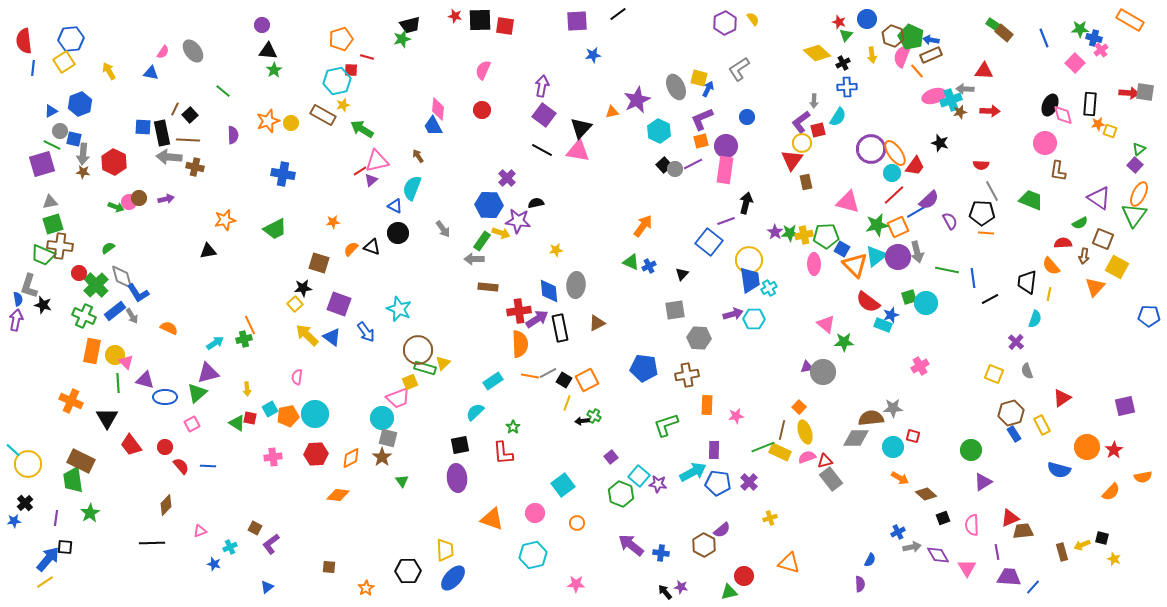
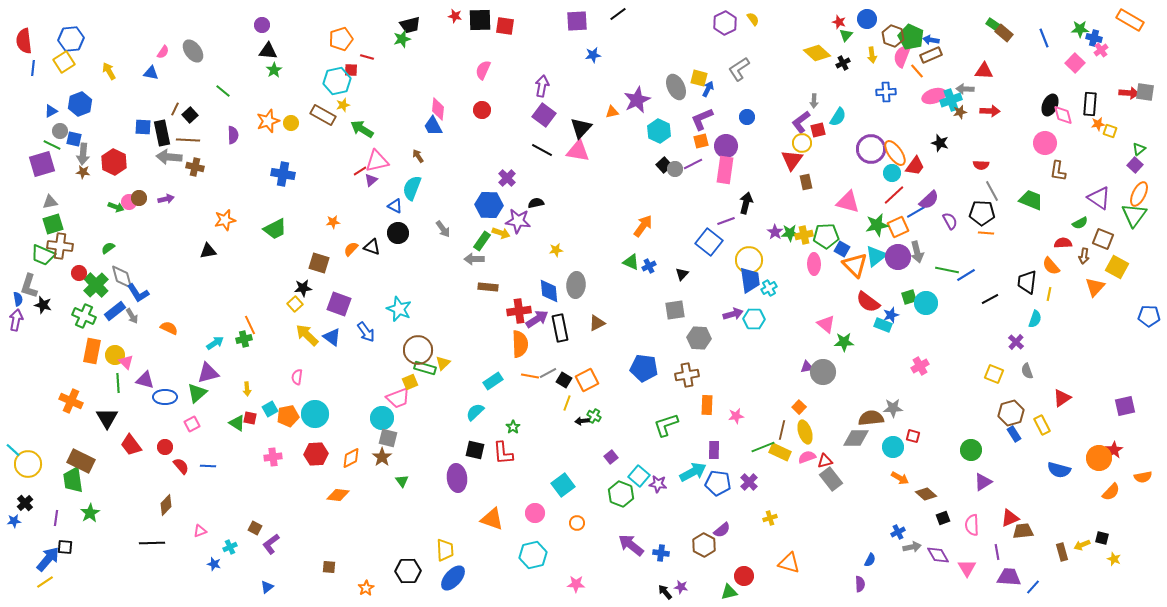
blue cross at (847, 87): moved 39 px right, 5 px down
blue line at (973, 278): moved 7 px left, 3 px up; rotated 66 degrees clockwise
black square at (460, 445): moved 15 px right, 5 px down; rotated 24 degrees clockwise
orange circle at (1087, 447): moved 12 px right, 11 px down
